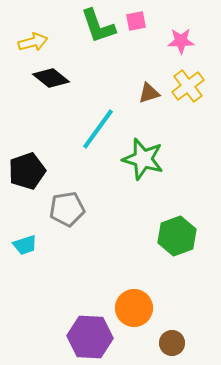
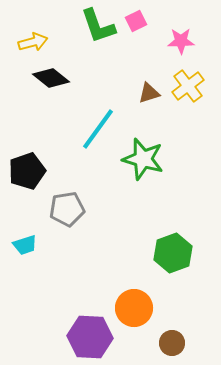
pink square: rotated 15 degrees counterclockwise
green hexagon: moved 4 px left, 17 px down
